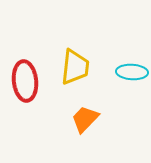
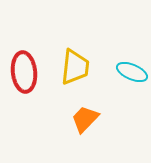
cyan ellipse: rotated 20 degrees clockwise
red ellipse: moved 1 px left, 9 px up
